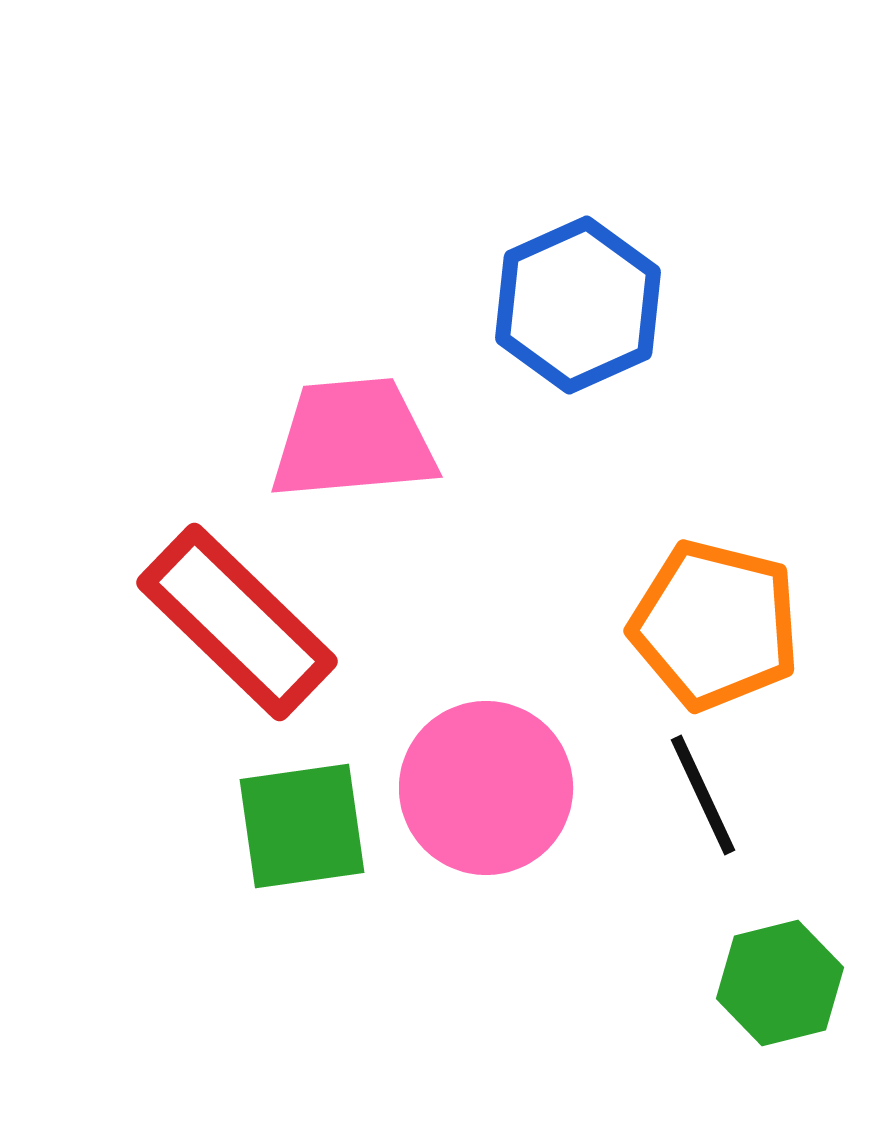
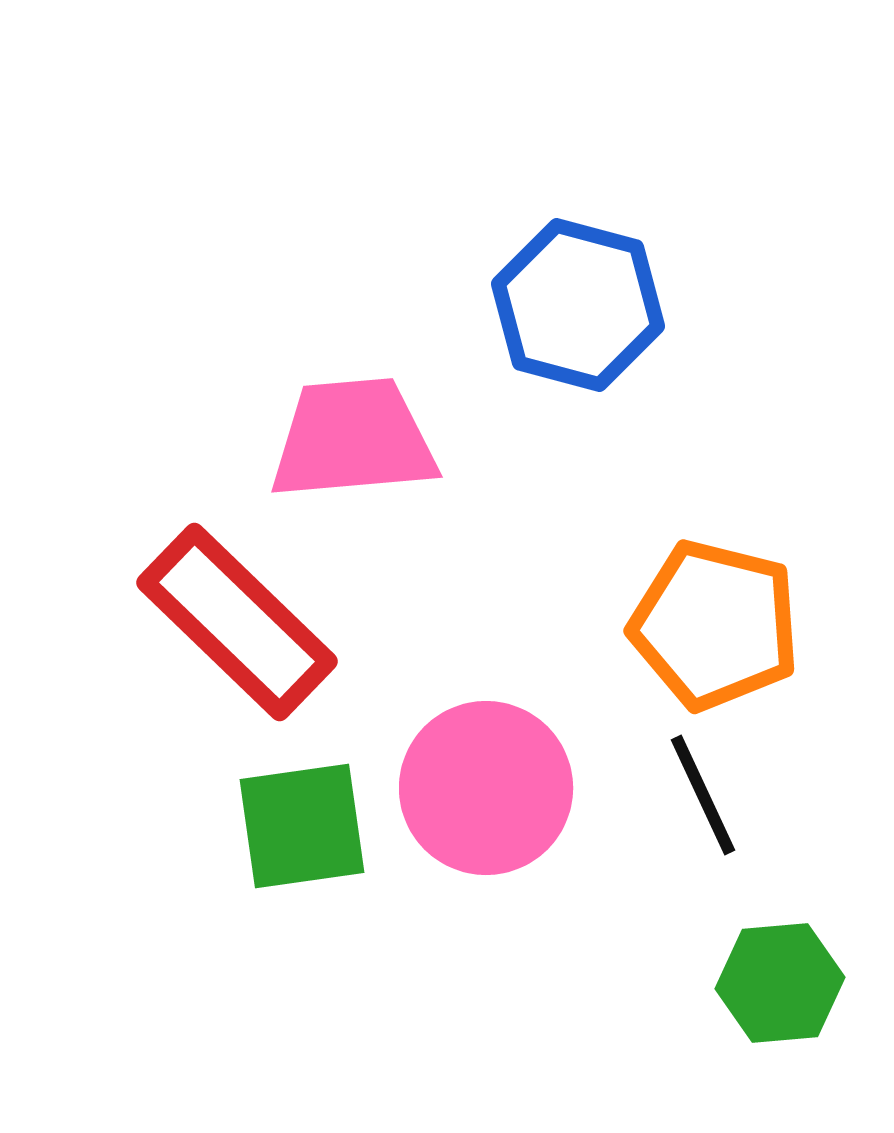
blue hexagon: rotated 21 degrees counterclockwise
green hexagon: rotated 9 degrees clockwise
